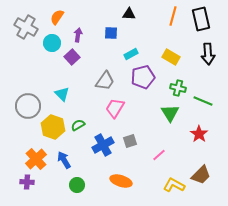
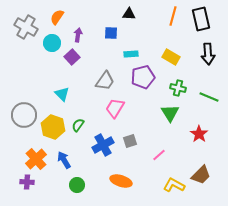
cyan rectangle: rotated 24 degrees clockwise
green line: moved 6 px right, 4 px up
gray circle: moved 4 px left, 9 px down
green semicircle: rotated 24 degrees counterclockwise
